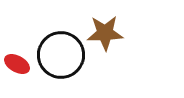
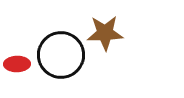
red ellipse: rotated 30 degrees counterclockwise
